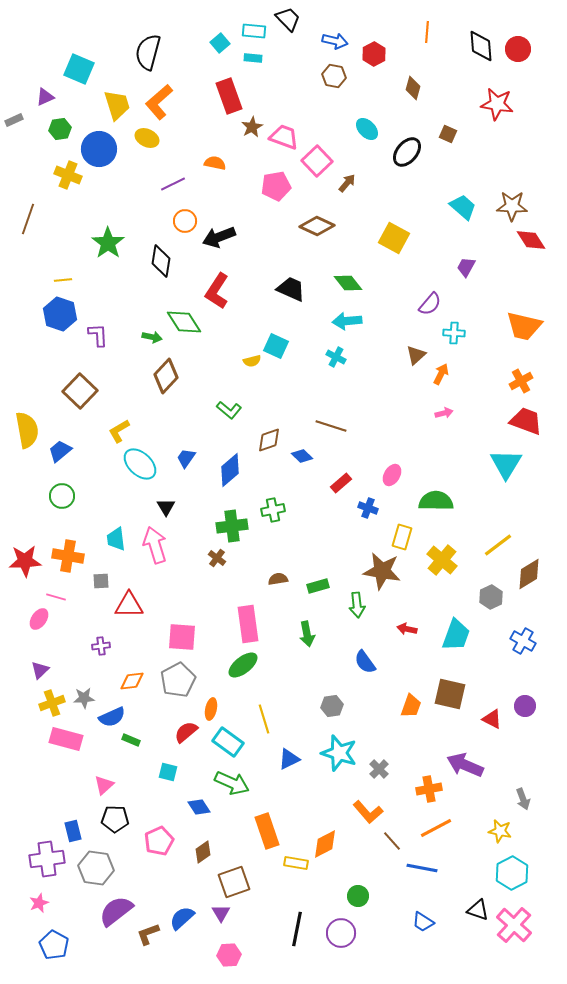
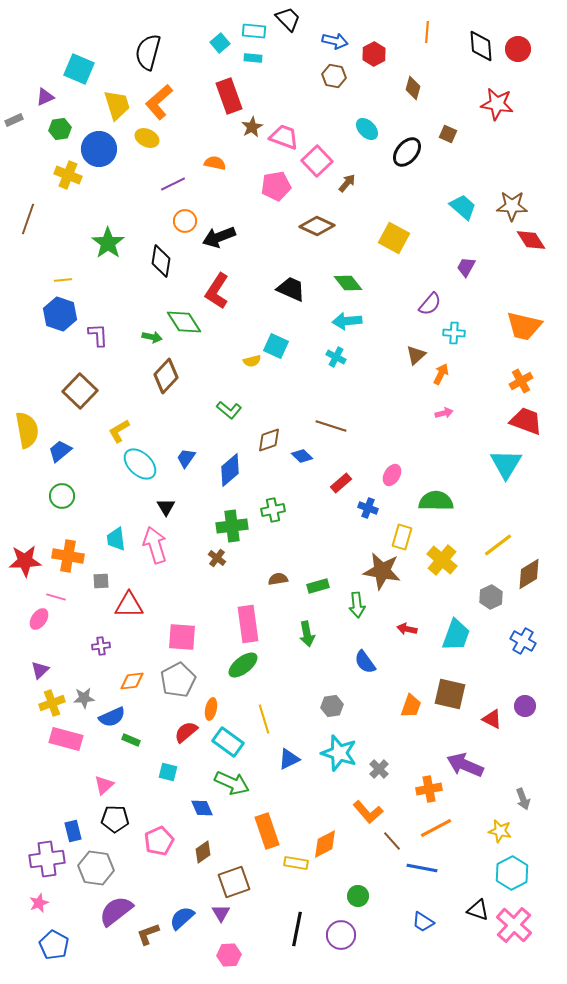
blue diamond at (199, 807): moved 3 px right, 1 px down; rotated 10 degrees clockwise
purple circle at (341, 933): moved 2 px down
